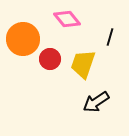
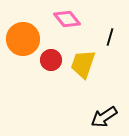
red circle: moved 1 px right, 1 px down
black arrow: moved 8 px right, 15 px down
